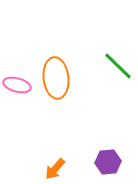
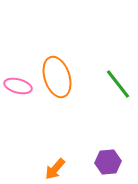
green line: moved 18 px down; rotated 8 degrees clockwise
orange ellipse: moved 1 px right, 1 px up; rotated 12 degrees counterclockwise
pink ellipse: moved 1 px right, 1 px down
